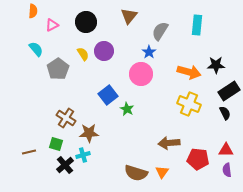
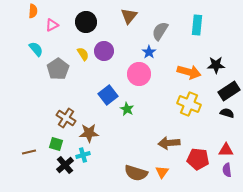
pink circle: moved 2 px left
black semicircle: moved 2 px right; rotated 48 degrees counterclockwise
